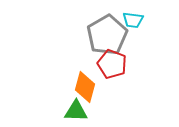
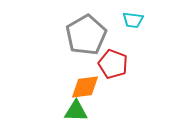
gray pentagon: moved 21 px left
red pentagon: moved 1 px right
orange diamond: rotated 68 degrees clockwise
